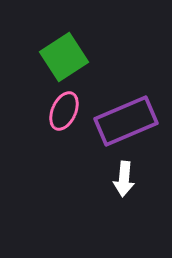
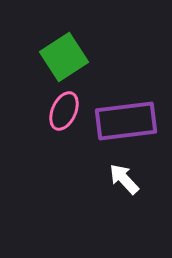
purple rectangle: rotated 16 degrees clockwise
white arrow: rotated 132 degrees clockwise
